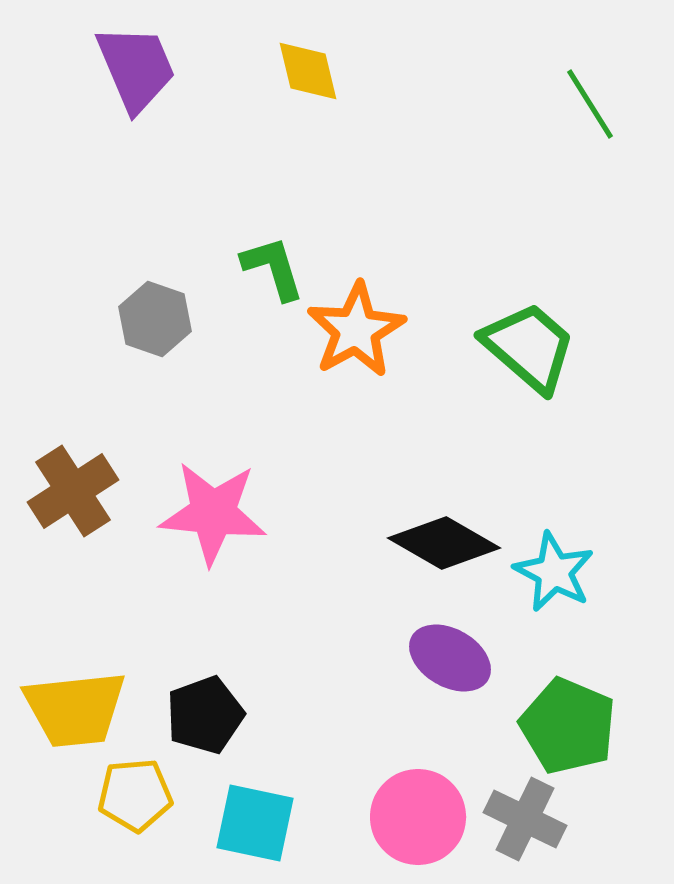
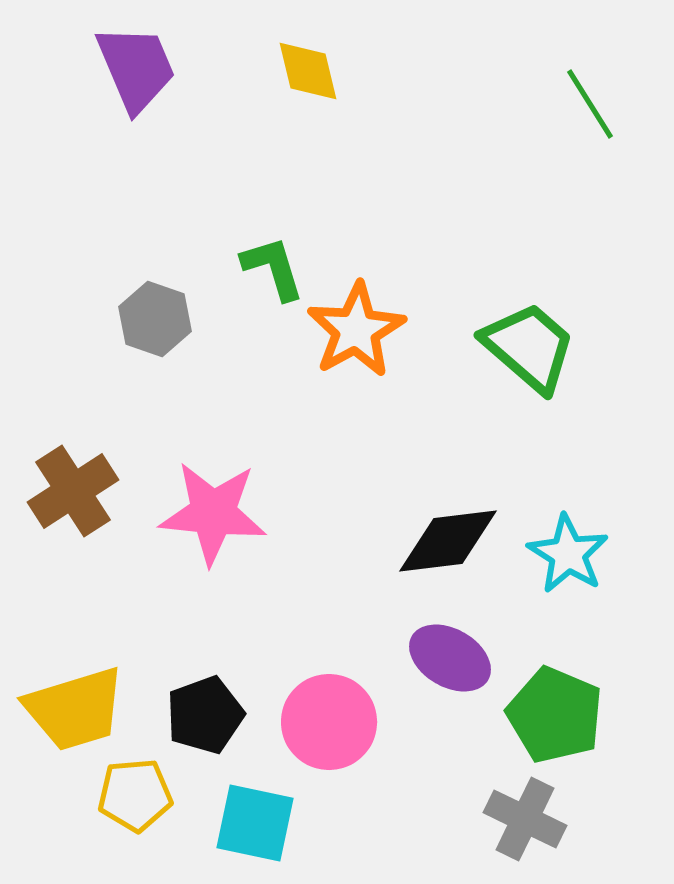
black diamond: moved 4 px right, 2 px up; rotated 37 degrees counterclockwise
cyan star: moved 14 px right, 18 px up; rotated 4 degrees clockwise
yellow trapezoid: rotated 11 degrees counterclockwise
green pentagon: moved 13 px left, 11 px up
pink circle: moved 89 px left, 95 px up
